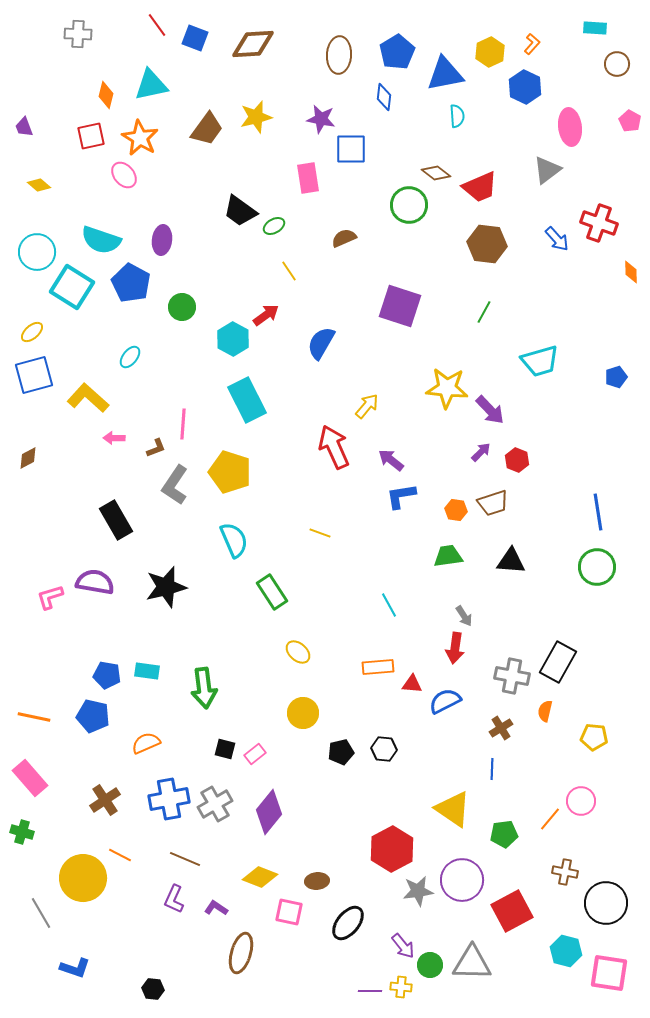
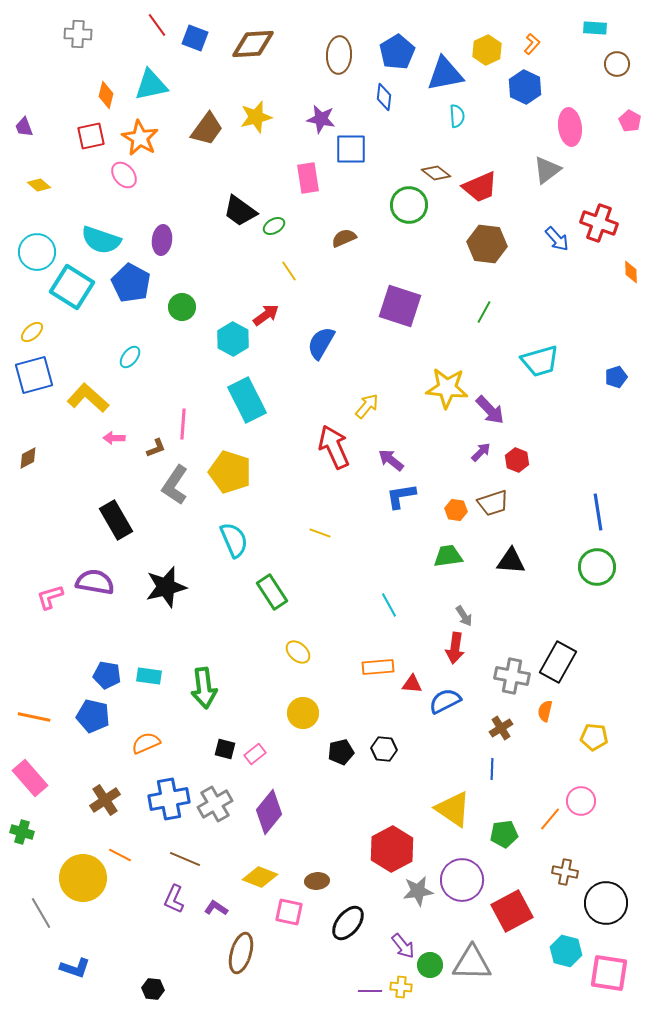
yellow hexagon at (490, 52): moved 3 px left, 2 px up
cyan rectangle at (147, 671): moved 2 px right, 5 px down
